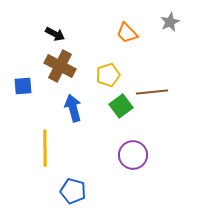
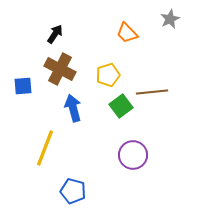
gray star: moved 3 px up
black arrow: rotated 84 degrees counterclockwise
brown cross: moved 3 px down
yellow line: rotated 21 degrees clockwise
